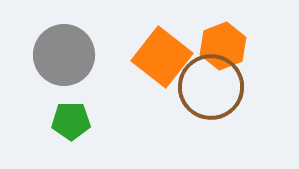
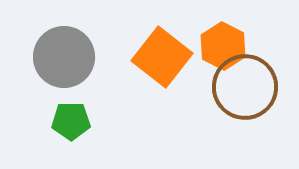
orange hexagon: rotated 12 degrees counterclockwise
gray circle: moved 2 px down
brown circle: moved 34 px right
